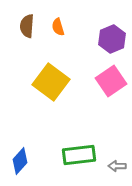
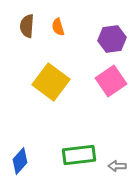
purple hexagon: rotated 16 degrees clockwise
